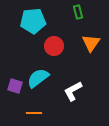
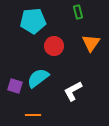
orange line: moved 1 px left, 2 px down
